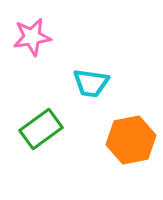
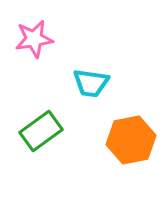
pink star: moved 2 px right, 2 px down
green rectangle: moved 2 px down
